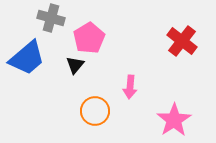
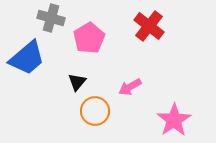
red cross: moved 33 px left, 15 px up
black triangle: moved 2 px right, 17 px down
pink arrow: rotated 55 degrees clockwise
